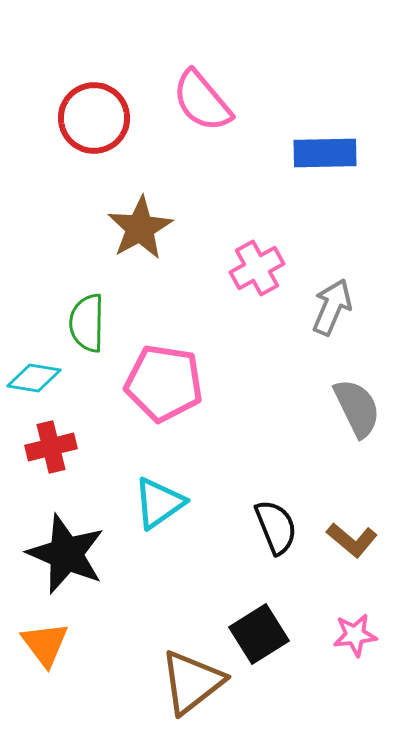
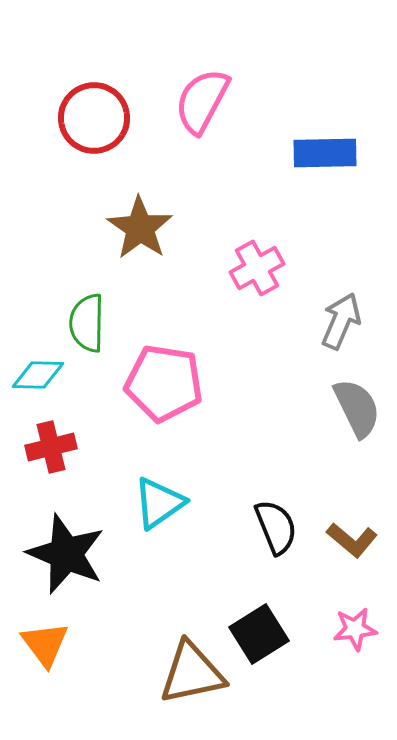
pink semicircle: rotated 68 degrees clockwise
brown star: rotated 8 degrees counterclockwise
gray arrow: moved 9 px right, 14 px down
cyan diamond: moved 4 px right, 3 px up; rotated 8 degrees counterclockwise
pink star: moved 6 px up
brown triangle: moved 9 px up; rotated 26 degrees clockwise
